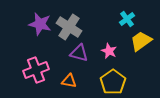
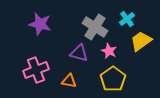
gray cross: moved 26 px right
yellow pentagon: moved 3 px up
